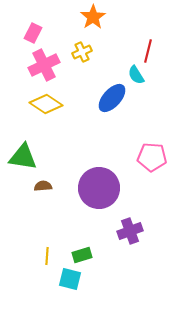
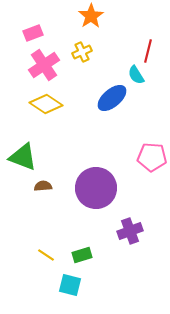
orange star: moved 2 px left, 1 px up
pink rectangle: rotated 42 degrees clockwise
pink cross: rotated 8 degrees counterclockwise
blue ellipse: rotated 8 degrees clockwise
green triangle: rotated 12 degrees clockwise
purple circle: moved 3 px left
yellow line: moved 1 px left, 1 px up; rotated 60 degrees counterclockwise
cyan square: moved 6 px down
